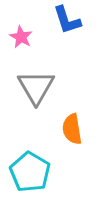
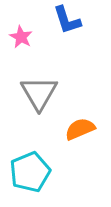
gray triangle: moved 3 px right, 6 px down
orange semicircle: moved 8 px right; rotated 76 degrees clockwise
cyan pentagon: rotated 18 degrees clockwise
